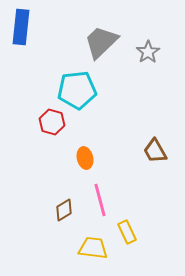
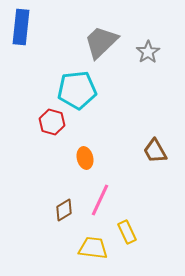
pink line: rotated 40 degrees clockwise
